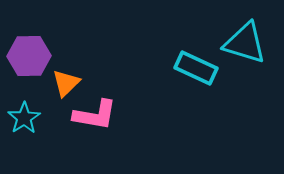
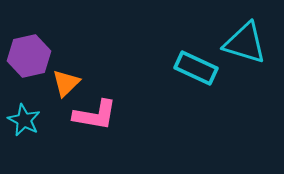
purple hexagon: rotated 12 degrees counterclockwise
cyan star: moved 2 px down; rotated 12 degrees counterclockwise
